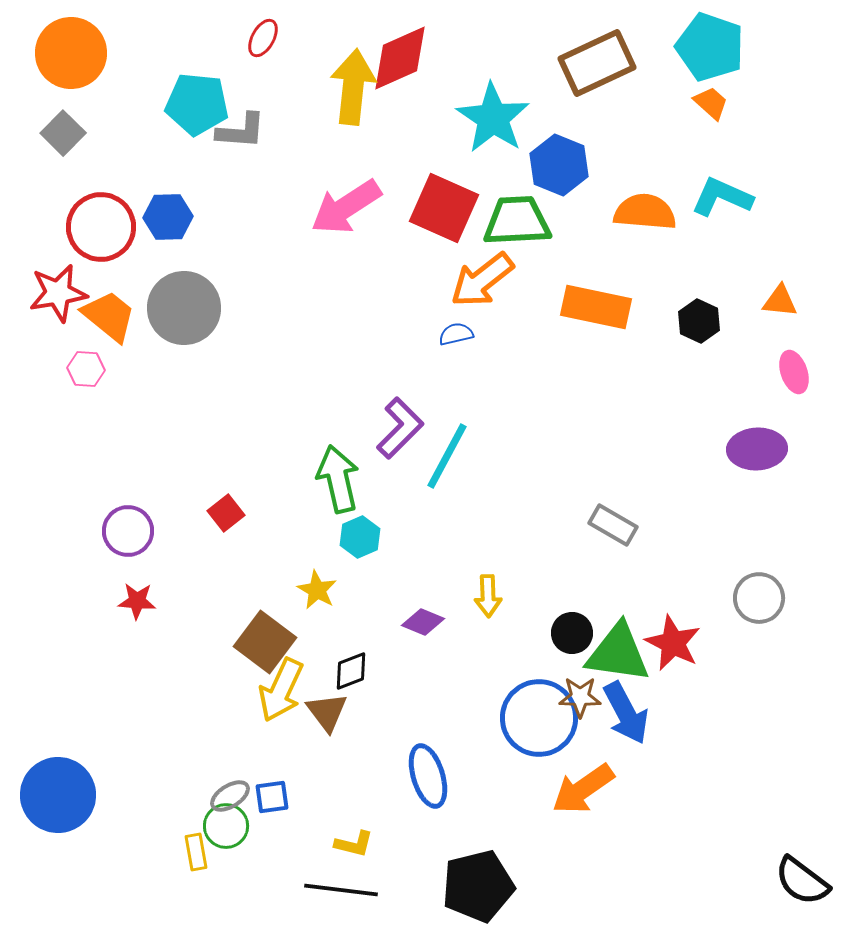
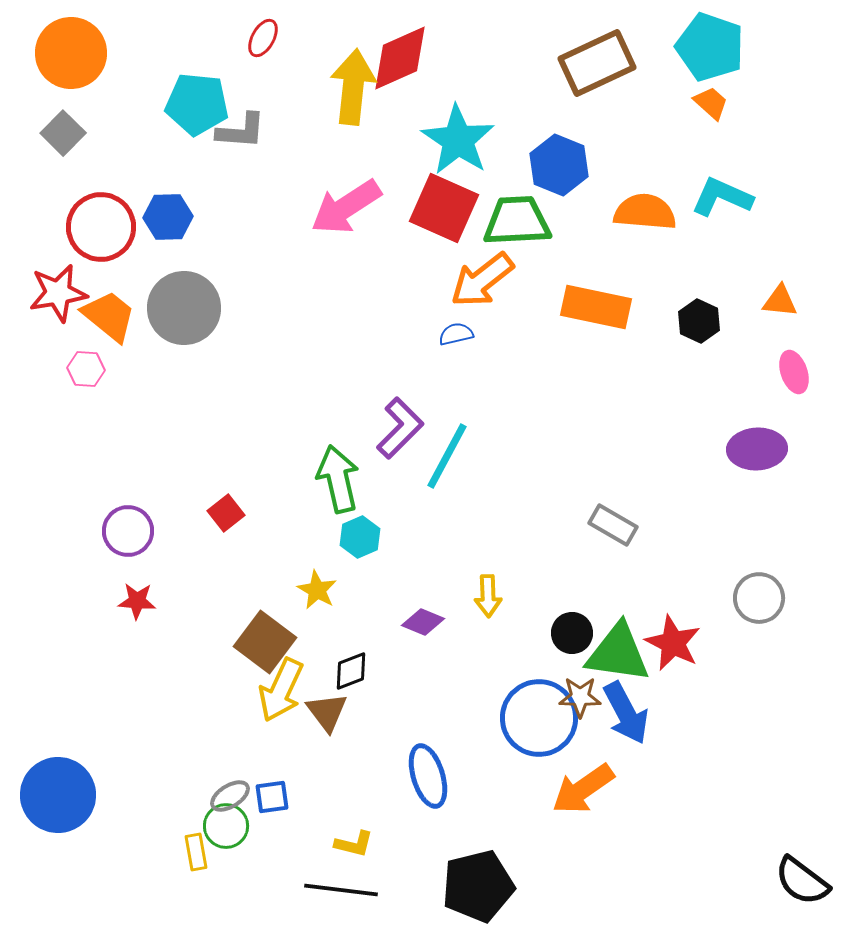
cyan star at (493, 118): moved 35 px left, 22 px down
